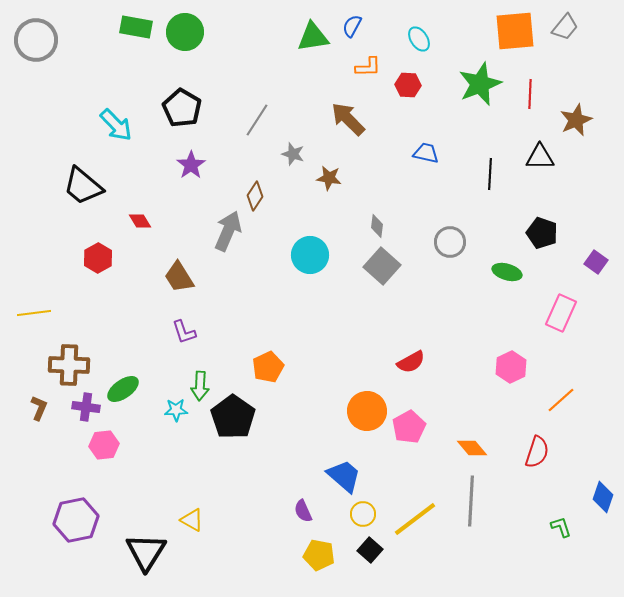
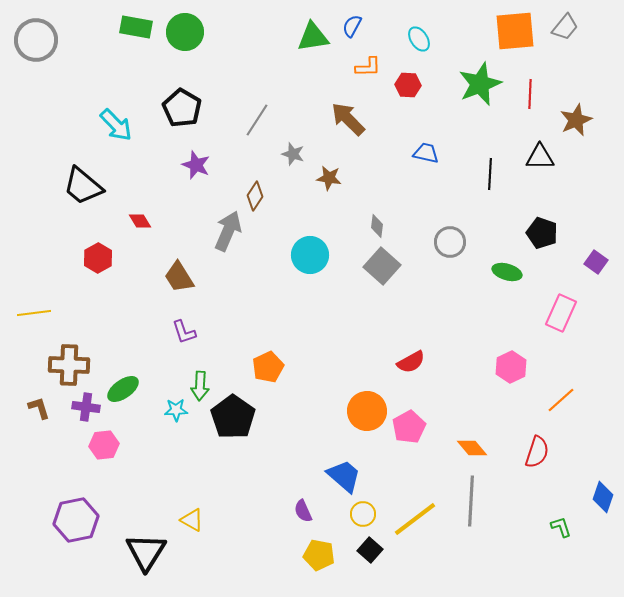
purple star at (191, 165): moved 5 px right; rotated 16 degrees counterclockwise
brown L-shape at (39, 408): rotated 40 degrees counterclockwise
